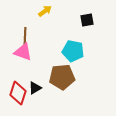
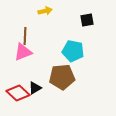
yellow arrow: rotated 24 degrees clockwise
pink triangle: rotated 42 degrees counterclockwise
red diamond: rotated 65 degrees counterclockwise
